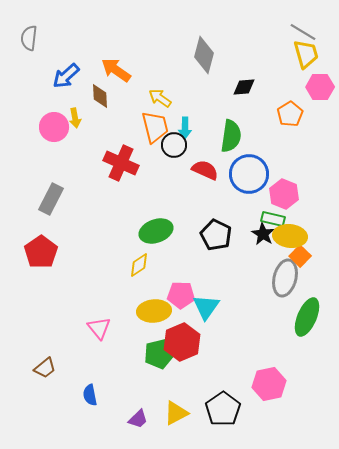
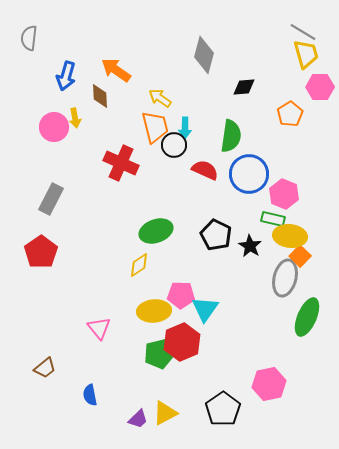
blue arrow at (66, 76): rotated 32 degrees counterclockwise
black star at (263, 234): moved 13 px left, 12 px down
cyan triangle at (206, 307): moved 1 px left, 2 px down
yellow triangle at (176, 413): moved 11 px left
